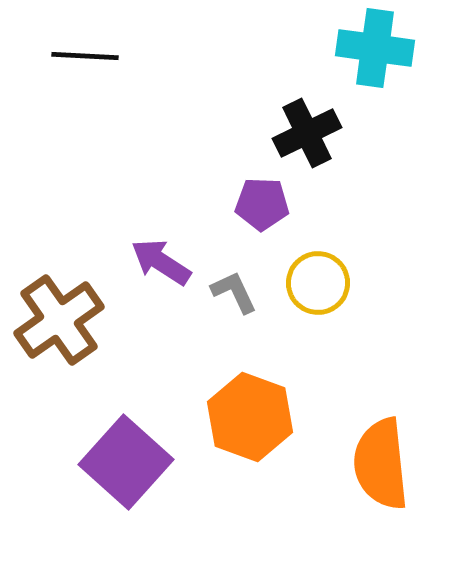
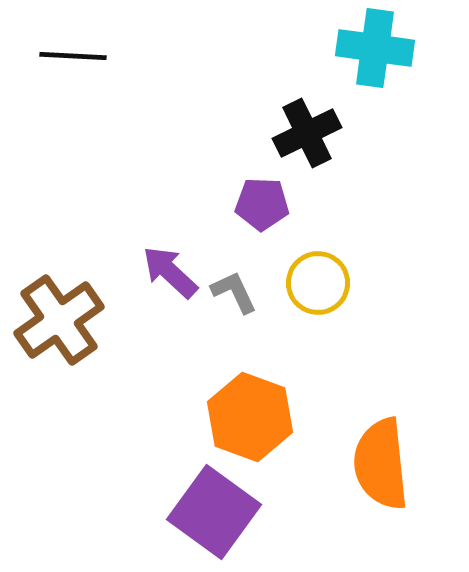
black line: moved 12 px left
purple arrow: moved 9 px right, 10 px down; rotated 10 degrees clockwise
purple square: moved 88 px right, 50 px down; rotated 6 degrees counterclockwise
